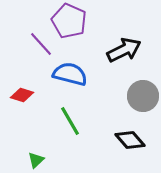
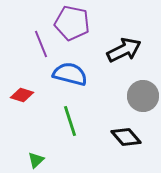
purple pentagon: moved 3 px right, 2 px down; rotated 12 degrees counterclockwise
purple line: rotated 20 degrees clockwise
green line: rotated 12 degrees clockwise
black diamond: moved 4 px left, 3 px up
